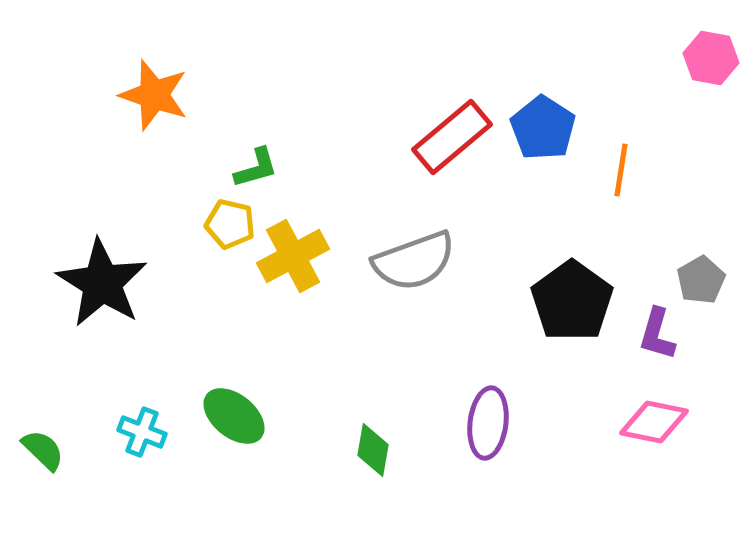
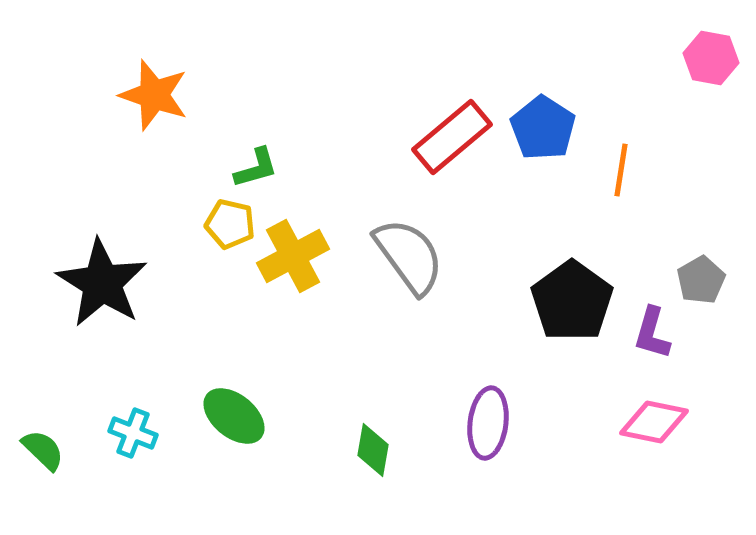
gray semicircle: moved 5 px left, 5 px up; rotated 106 degrees counterclockwise
purple L-shape: moved 5 px left, 1 px up
cyan cross: moved 9 px left, 1 px down
